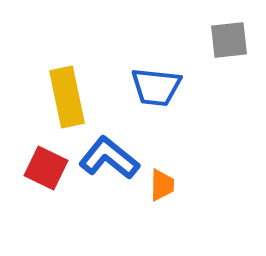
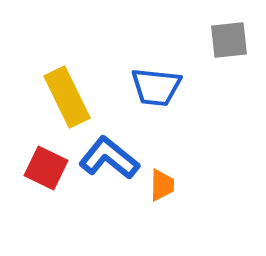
yellow rectangle: rotated 14 degrees counterclockwise
